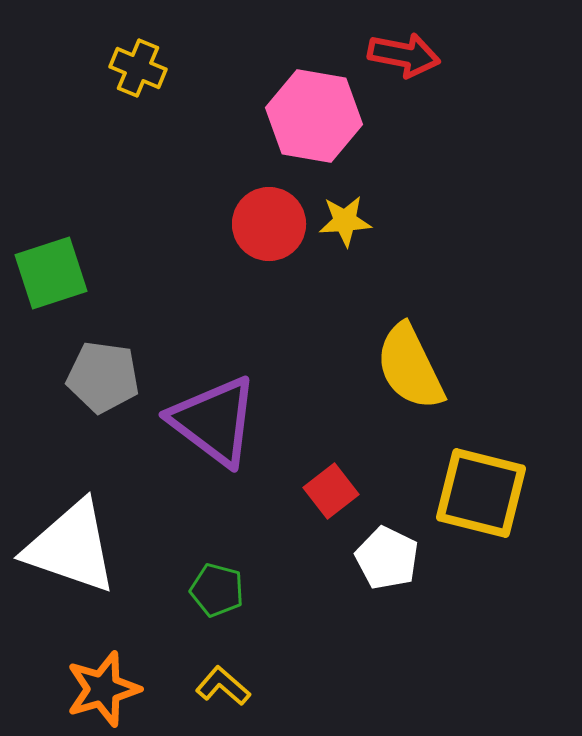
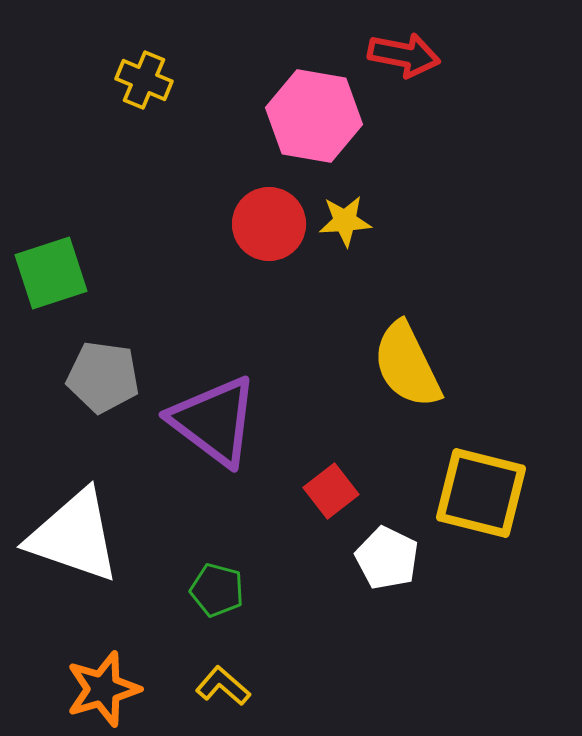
yellow cross: moved 6 px right, 12 px down
yellow semicircle: moved 3 px left, 2 px up
white triangle: moved 3 px right, 11 px up
